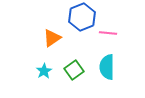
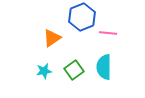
cyan semicircle: moved 3 px left
cyan star: rotated 21 degrees clockwise
